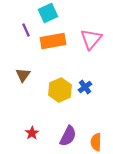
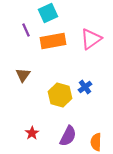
pink triangle: rotated 15 degrees clockwise
yellow hexagon: moved 5 px down; rotated 20 degrees counterclockwise
